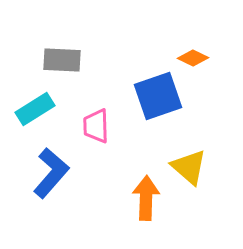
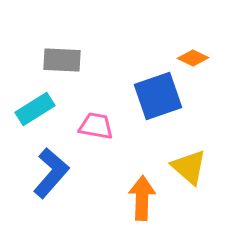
pink trapezoid: rotated 102 degrees clockwise
orange arrow: moved 4 px left
